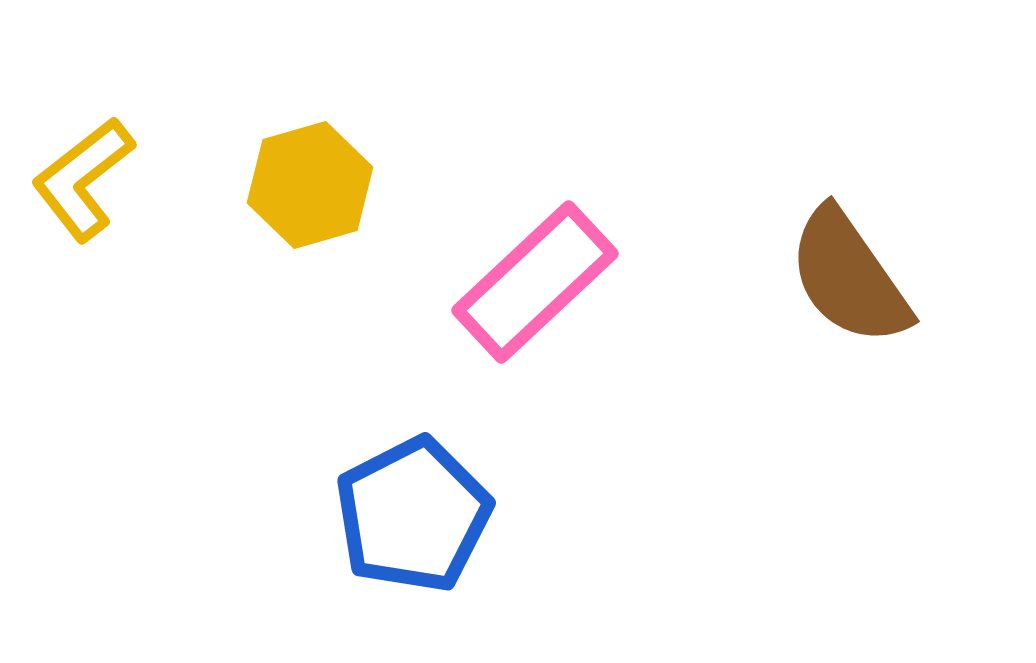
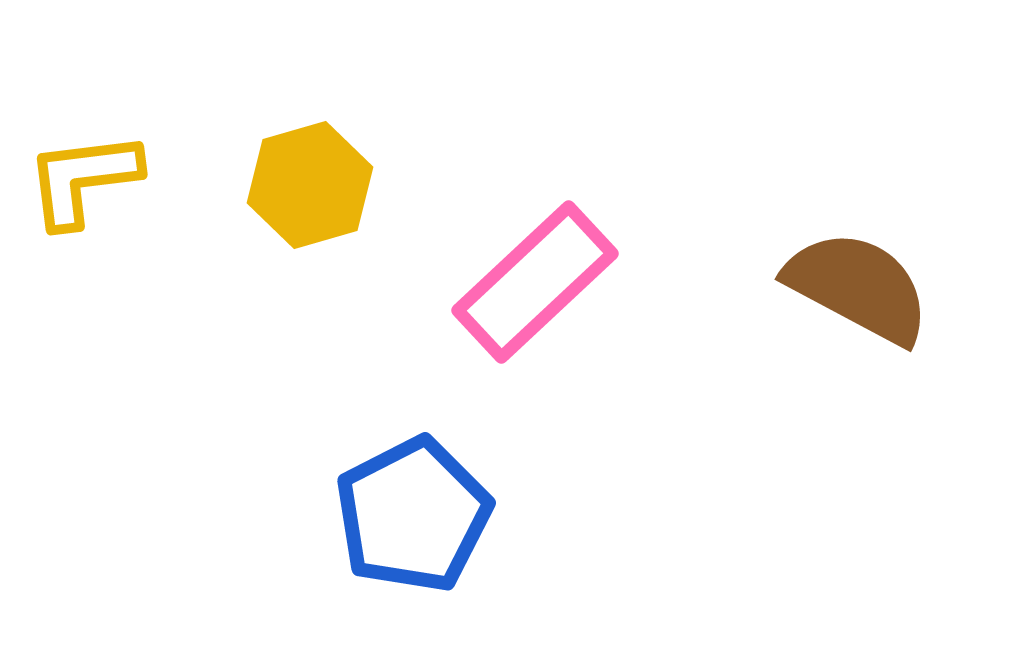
yellow L-shape: rotated 31 degrees clockwise
brown semicircle: moved 9 px right, 10 px down; rotated 153 degrees clockwise
